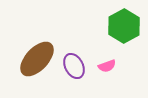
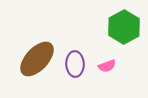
green hexagon: moved 1 px down
purple ellipse: moved 1 px right, 2 px up; rotated 25 degrees clockwise
